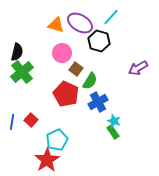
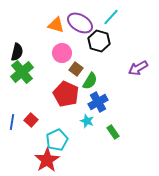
cyan star: moved 27 px left
